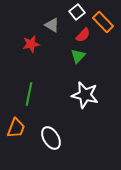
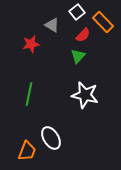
orange trapezoid: moved 11 px right, 23 px down
